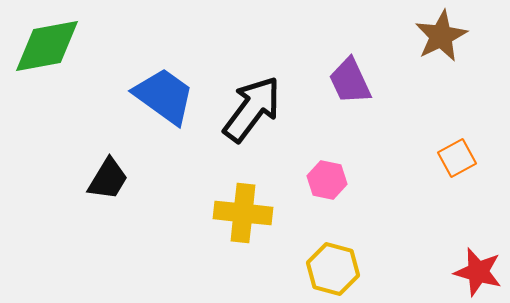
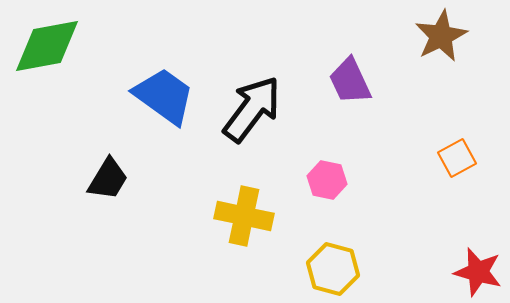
yellow cross: moved 1 px right, 3 px down; rotated 6 degrees clockwise
